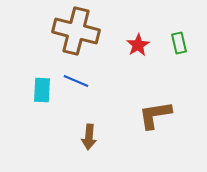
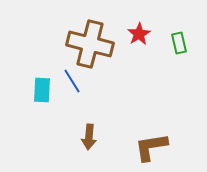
brown cross: moved 14 px right, 13 px down
red star: moved 1 px right, 11 px up
blue line: moved 4 px left; rotated 35 degrees clockwise
brown L-shape: moved 4 px left, 32 px down
